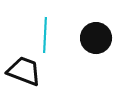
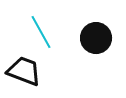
cyan line: moved 4 px left, 3 px up; rotated 32 degrees counterclockwise
